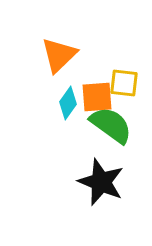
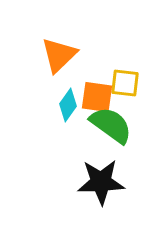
yellow square: moved 1 px right
orange square: rotated 12 degrees clockwise
cyan diamond: moved 2 px down
black star: rotated 24 degrees counterclockwise
